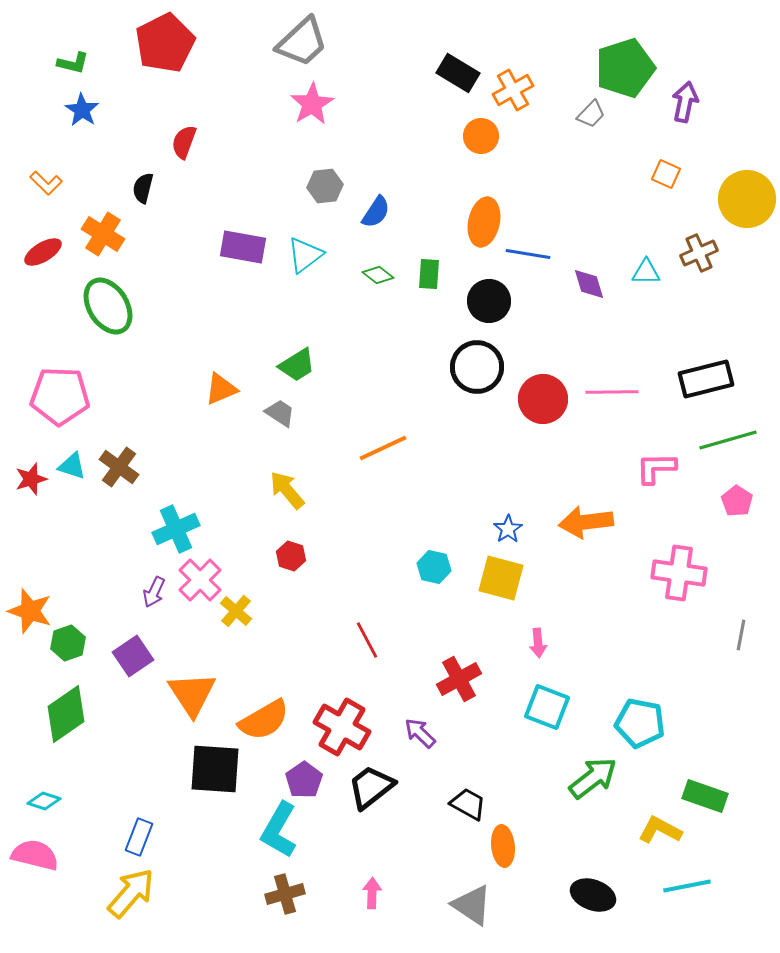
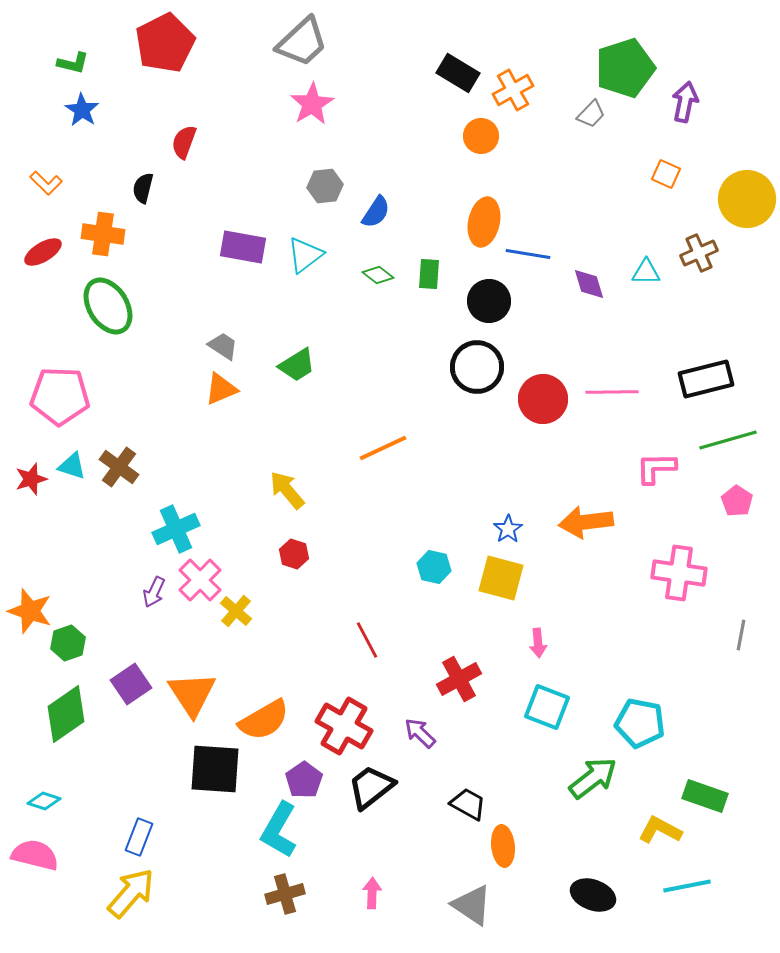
orange cross at (103, 234): rotated 24 degrees counterclockwise
gray trapezoid at (280, 413): moved 57 px left, 67 px up
red hexagon at (291, 556): moved 3 px right, 2 px up
purple square at (133, 656): moved 2 px left, 28 px down
red cross at (342, 727): moved 2 px right, 1 px up
